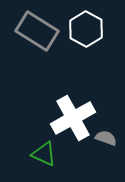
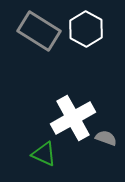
gray rectangle: moved 2 px right
